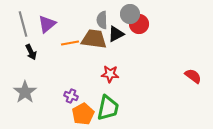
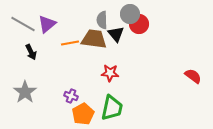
gray line: rotated 45 degrees counterclockwise
black triangle: rotated 42 degrees counterclockwise
red star: moved 1 px up
green trapezoid: moved 4 px right
